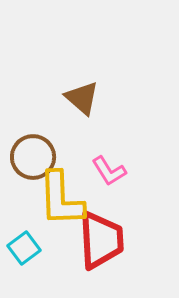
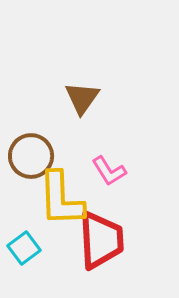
brown triangle: rotated 24 degrees clockwise
brown circle: moved 2 px left, 1 px up
